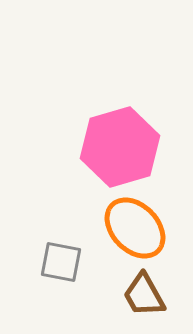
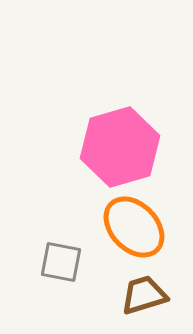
orange ellipse: moved 1 px left, 1 px up
brown trapezoid: rotated 102 degrees clockwise
